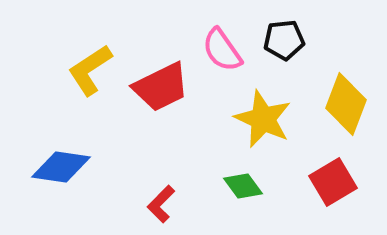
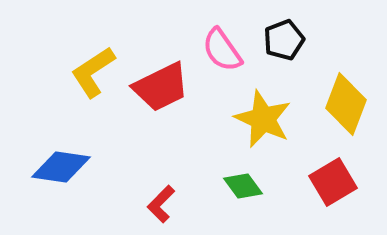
black pentagon: rotated 15 degrees counterclockwise
yellow L-shape: moved 3 px right, 2 px down
